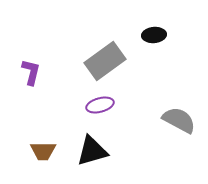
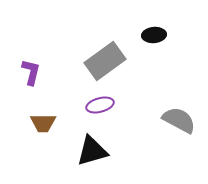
brown trapezoid: moved 28 px up
